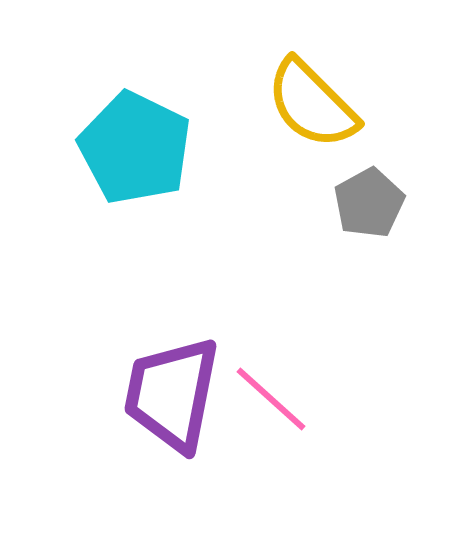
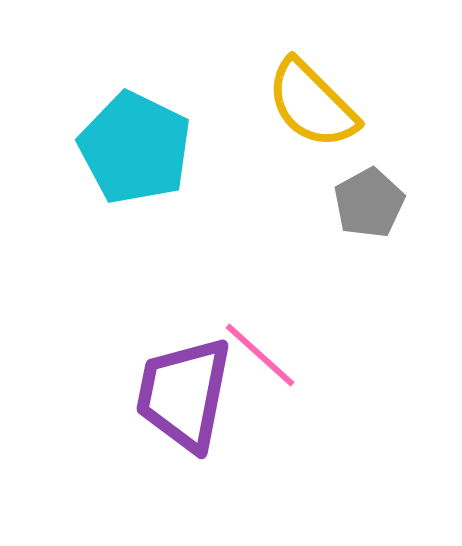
purple trapezoid: moved 12 px right
pink line: moved 11 px left, 44 px up
